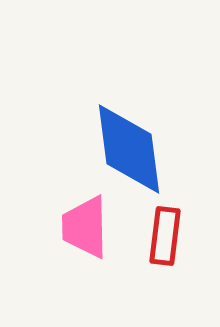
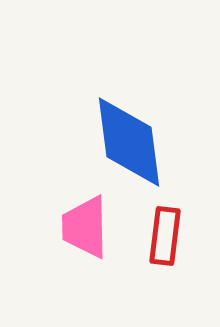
blue diamond: moved 7 px up
